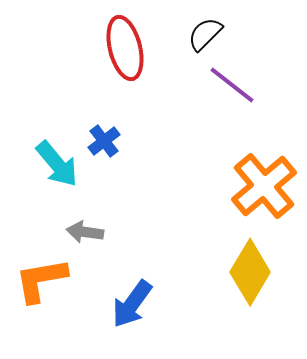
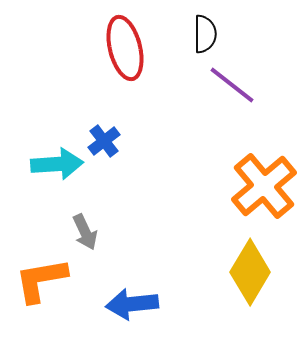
black semicircle: rotated 135 degrees clockwise
cyan arrow: rotated 54 degrees counterclockwise
gray arrow: rotated 123 degrees counterclockwise
blue arrow: rotated 48 degrees clockwise
